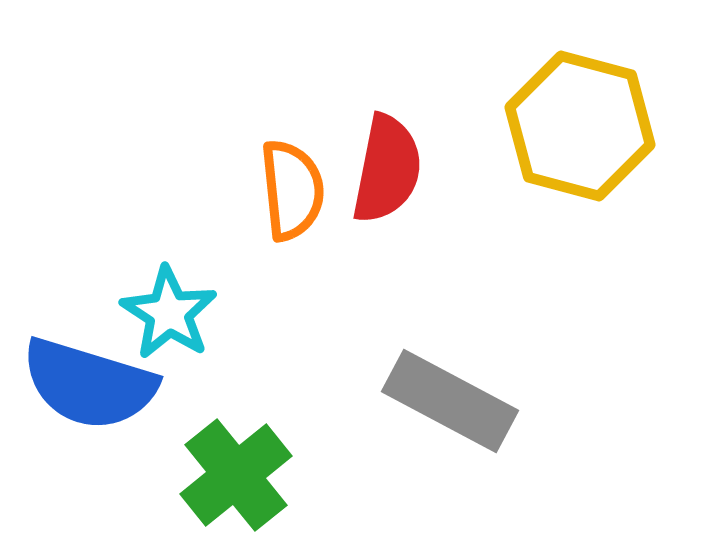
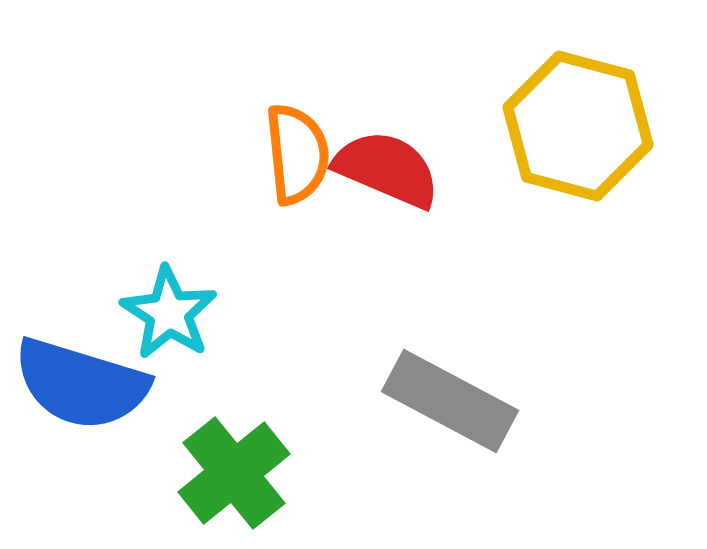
yellow hexagon: moved 2 px left
red semicircle: rotated 78 degrees counterclockwise
orange semicircle: moved 5 px right, 36 px up
blue semicircle: moved 8 px left
green cross: moved 2 px left, 2 px up
